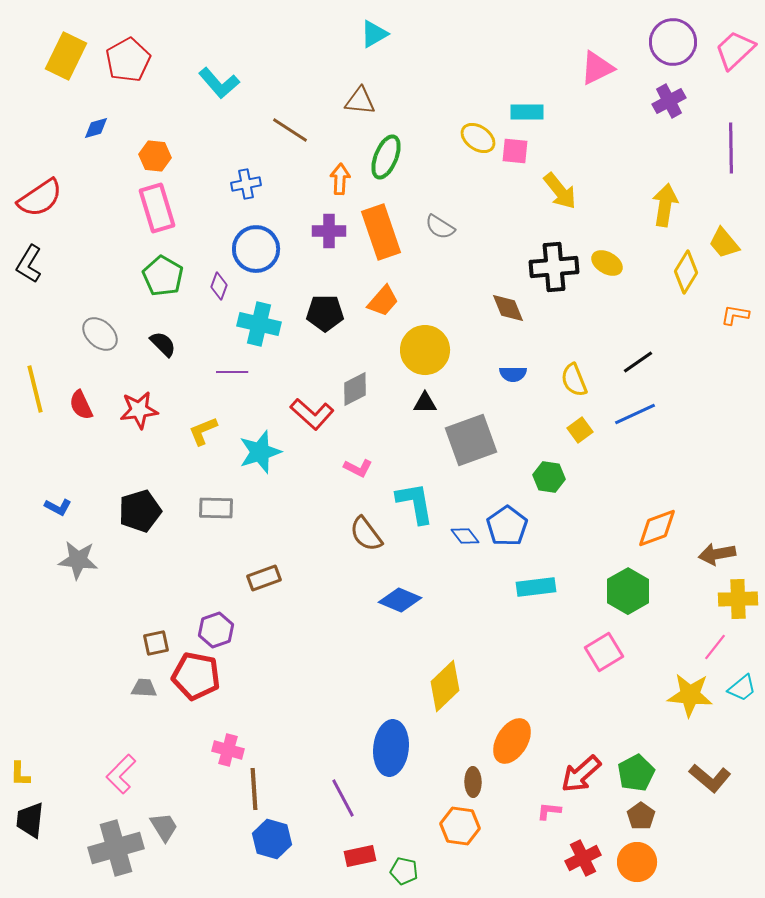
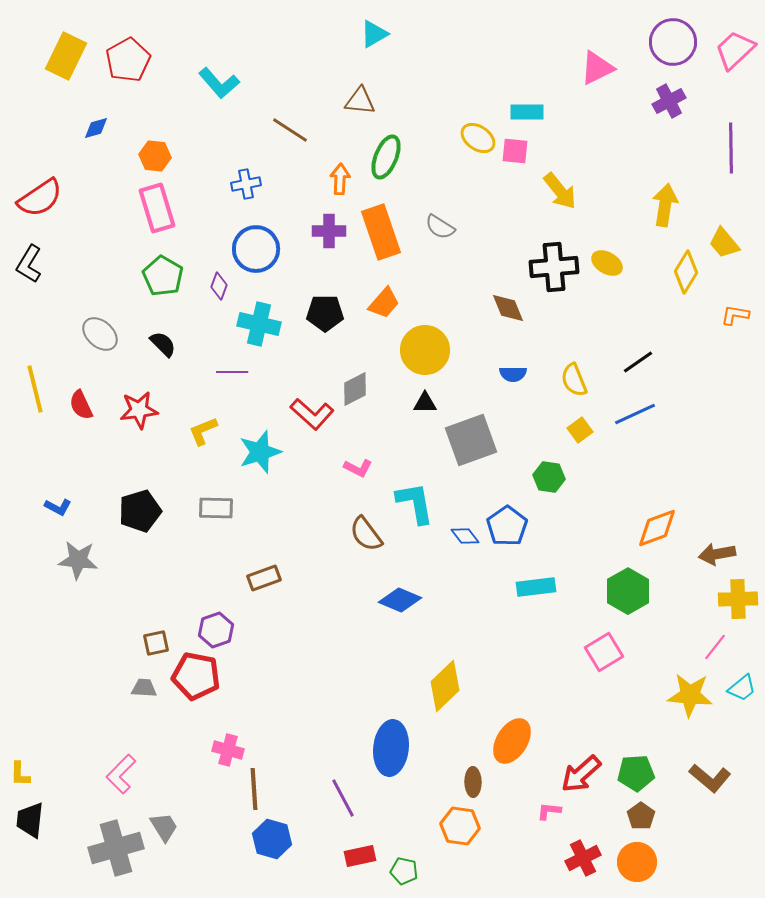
orange trapezoid at (383, 301): moved 1 px right, 2 px down
green pentagon at (636, 773): rotated 24 degrees clockwise
